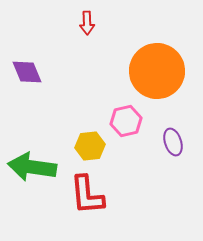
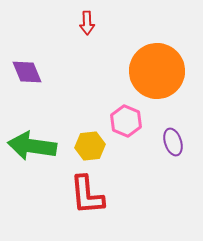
pink hexagon: rotated 24 degrees counterclockwise
green arrow: moved 21 px up
